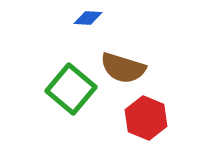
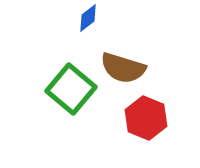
blue diamond: rotated 40 degrees counterclockwise
